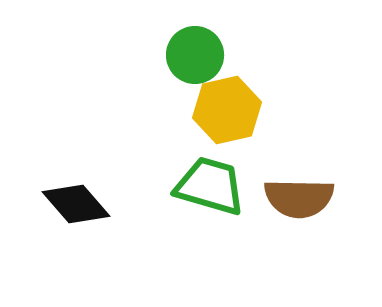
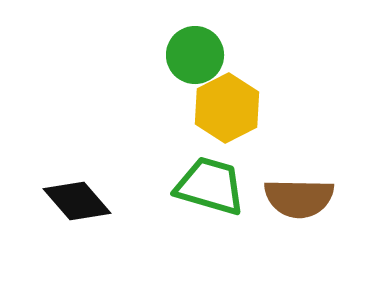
yellow hexagon: moved 2 px up; rotated 14 degrees counterclockwise
black diamond: moved 1 px right, 3 px up
